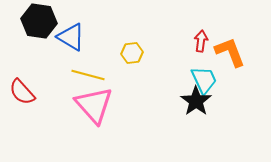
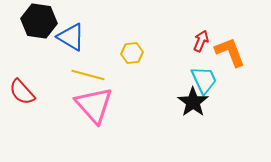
red arrow: rotated 15 degrees clockwise
black star: moved 3 px left, 1 px down
